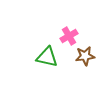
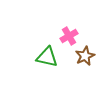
brown star: rotated 18 degrees counterclockwise
